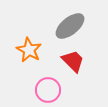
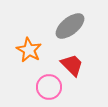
red trapezoid: moved 1 px left, 4 px down
pink circle: moved 1 px right, 3 px up
